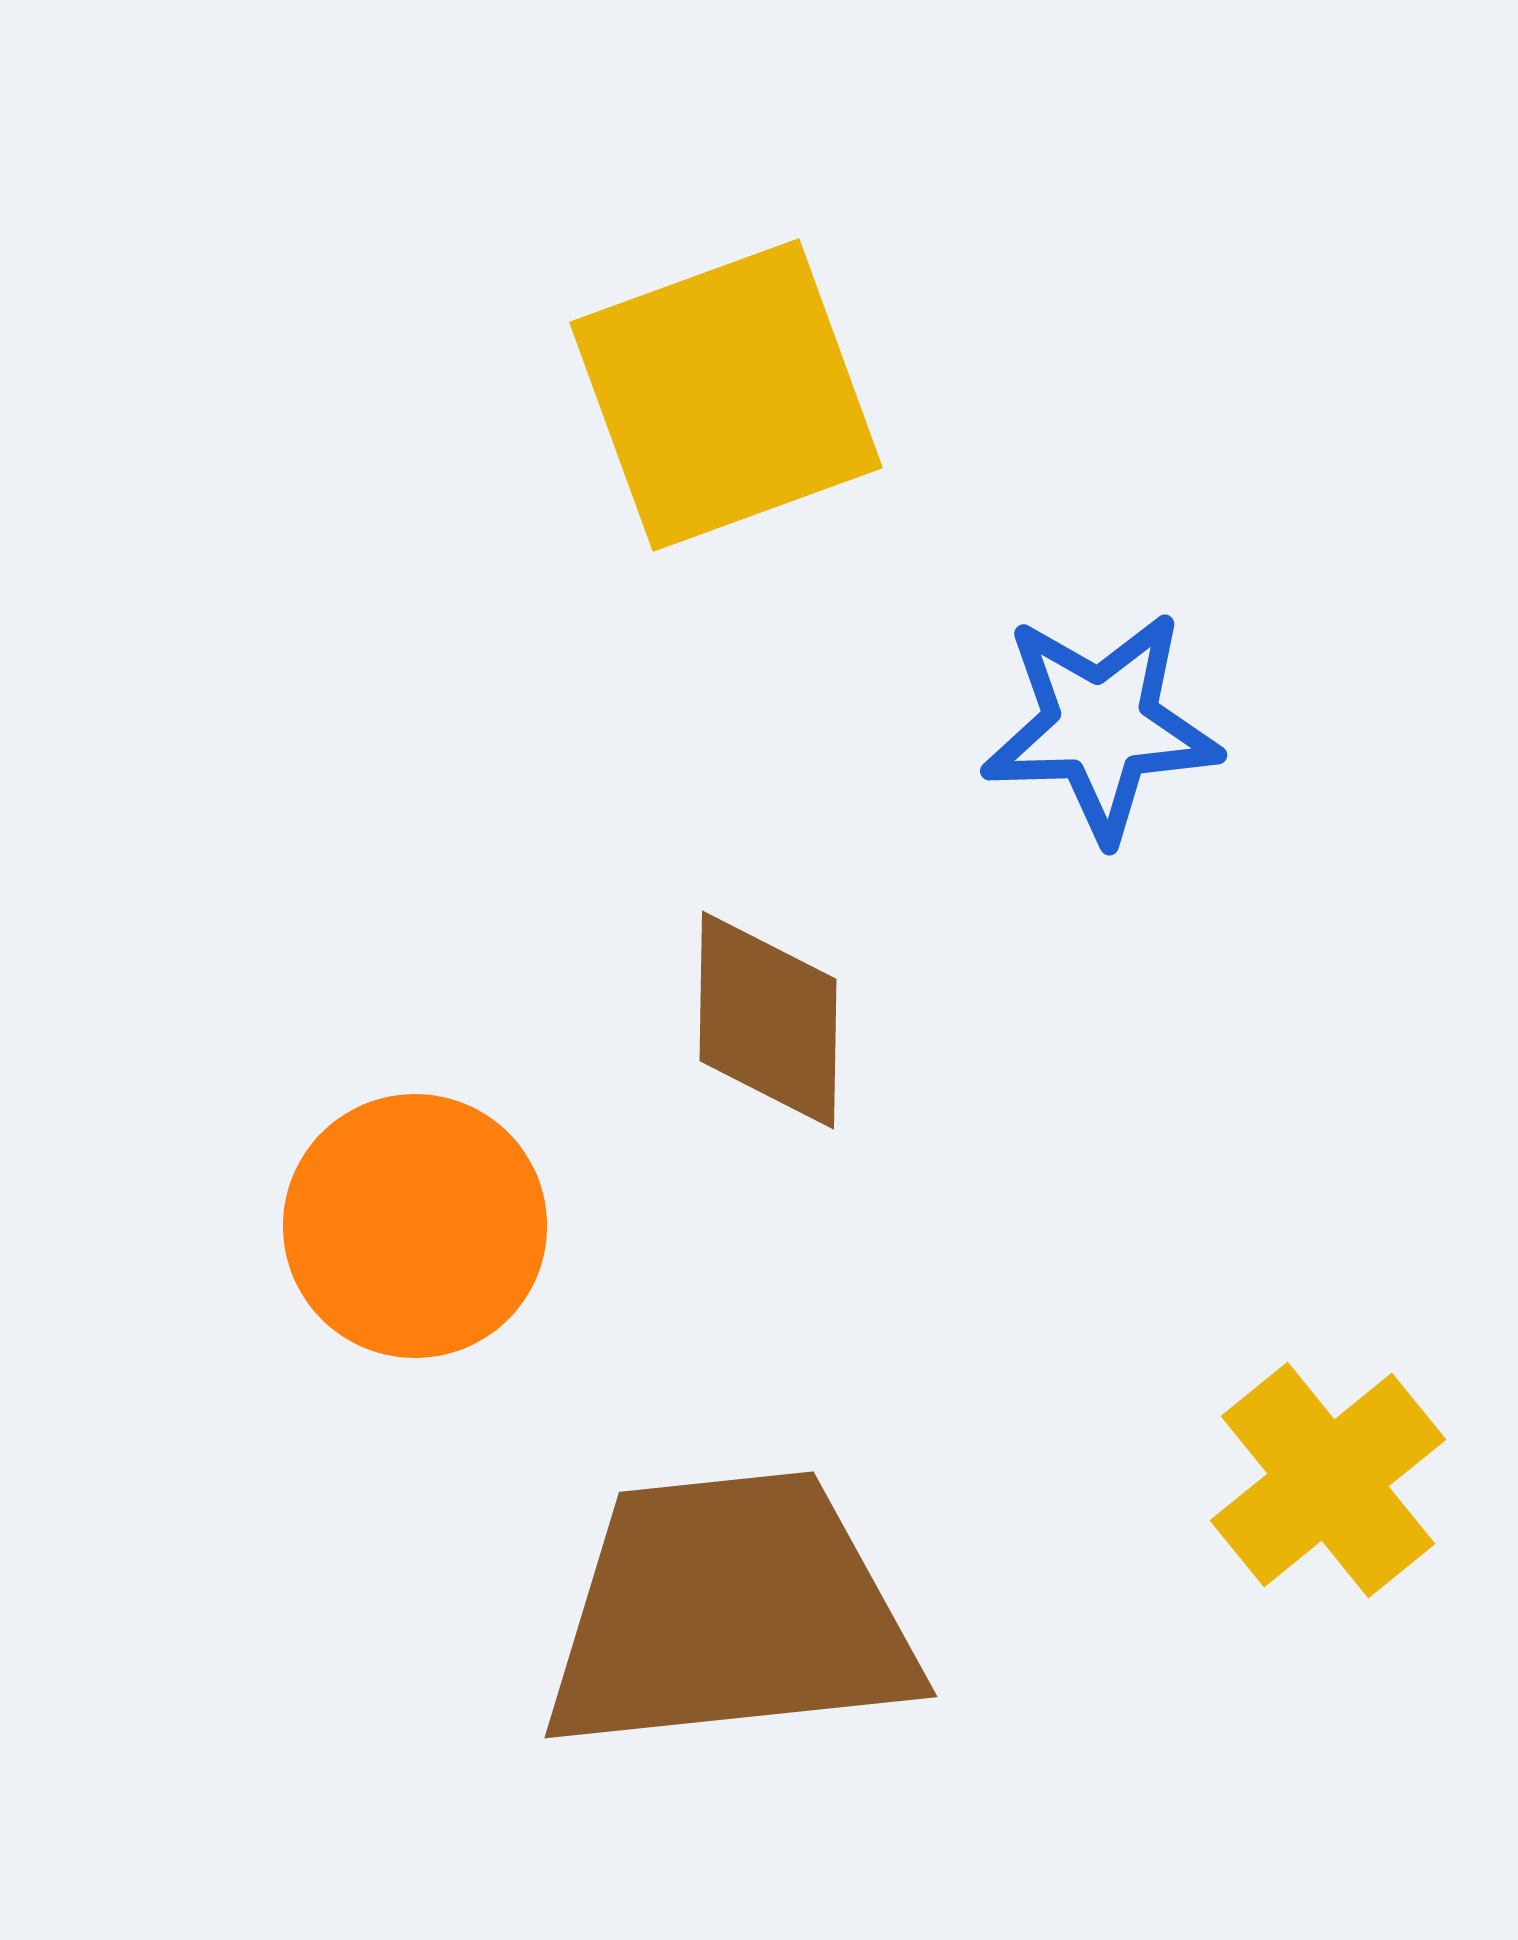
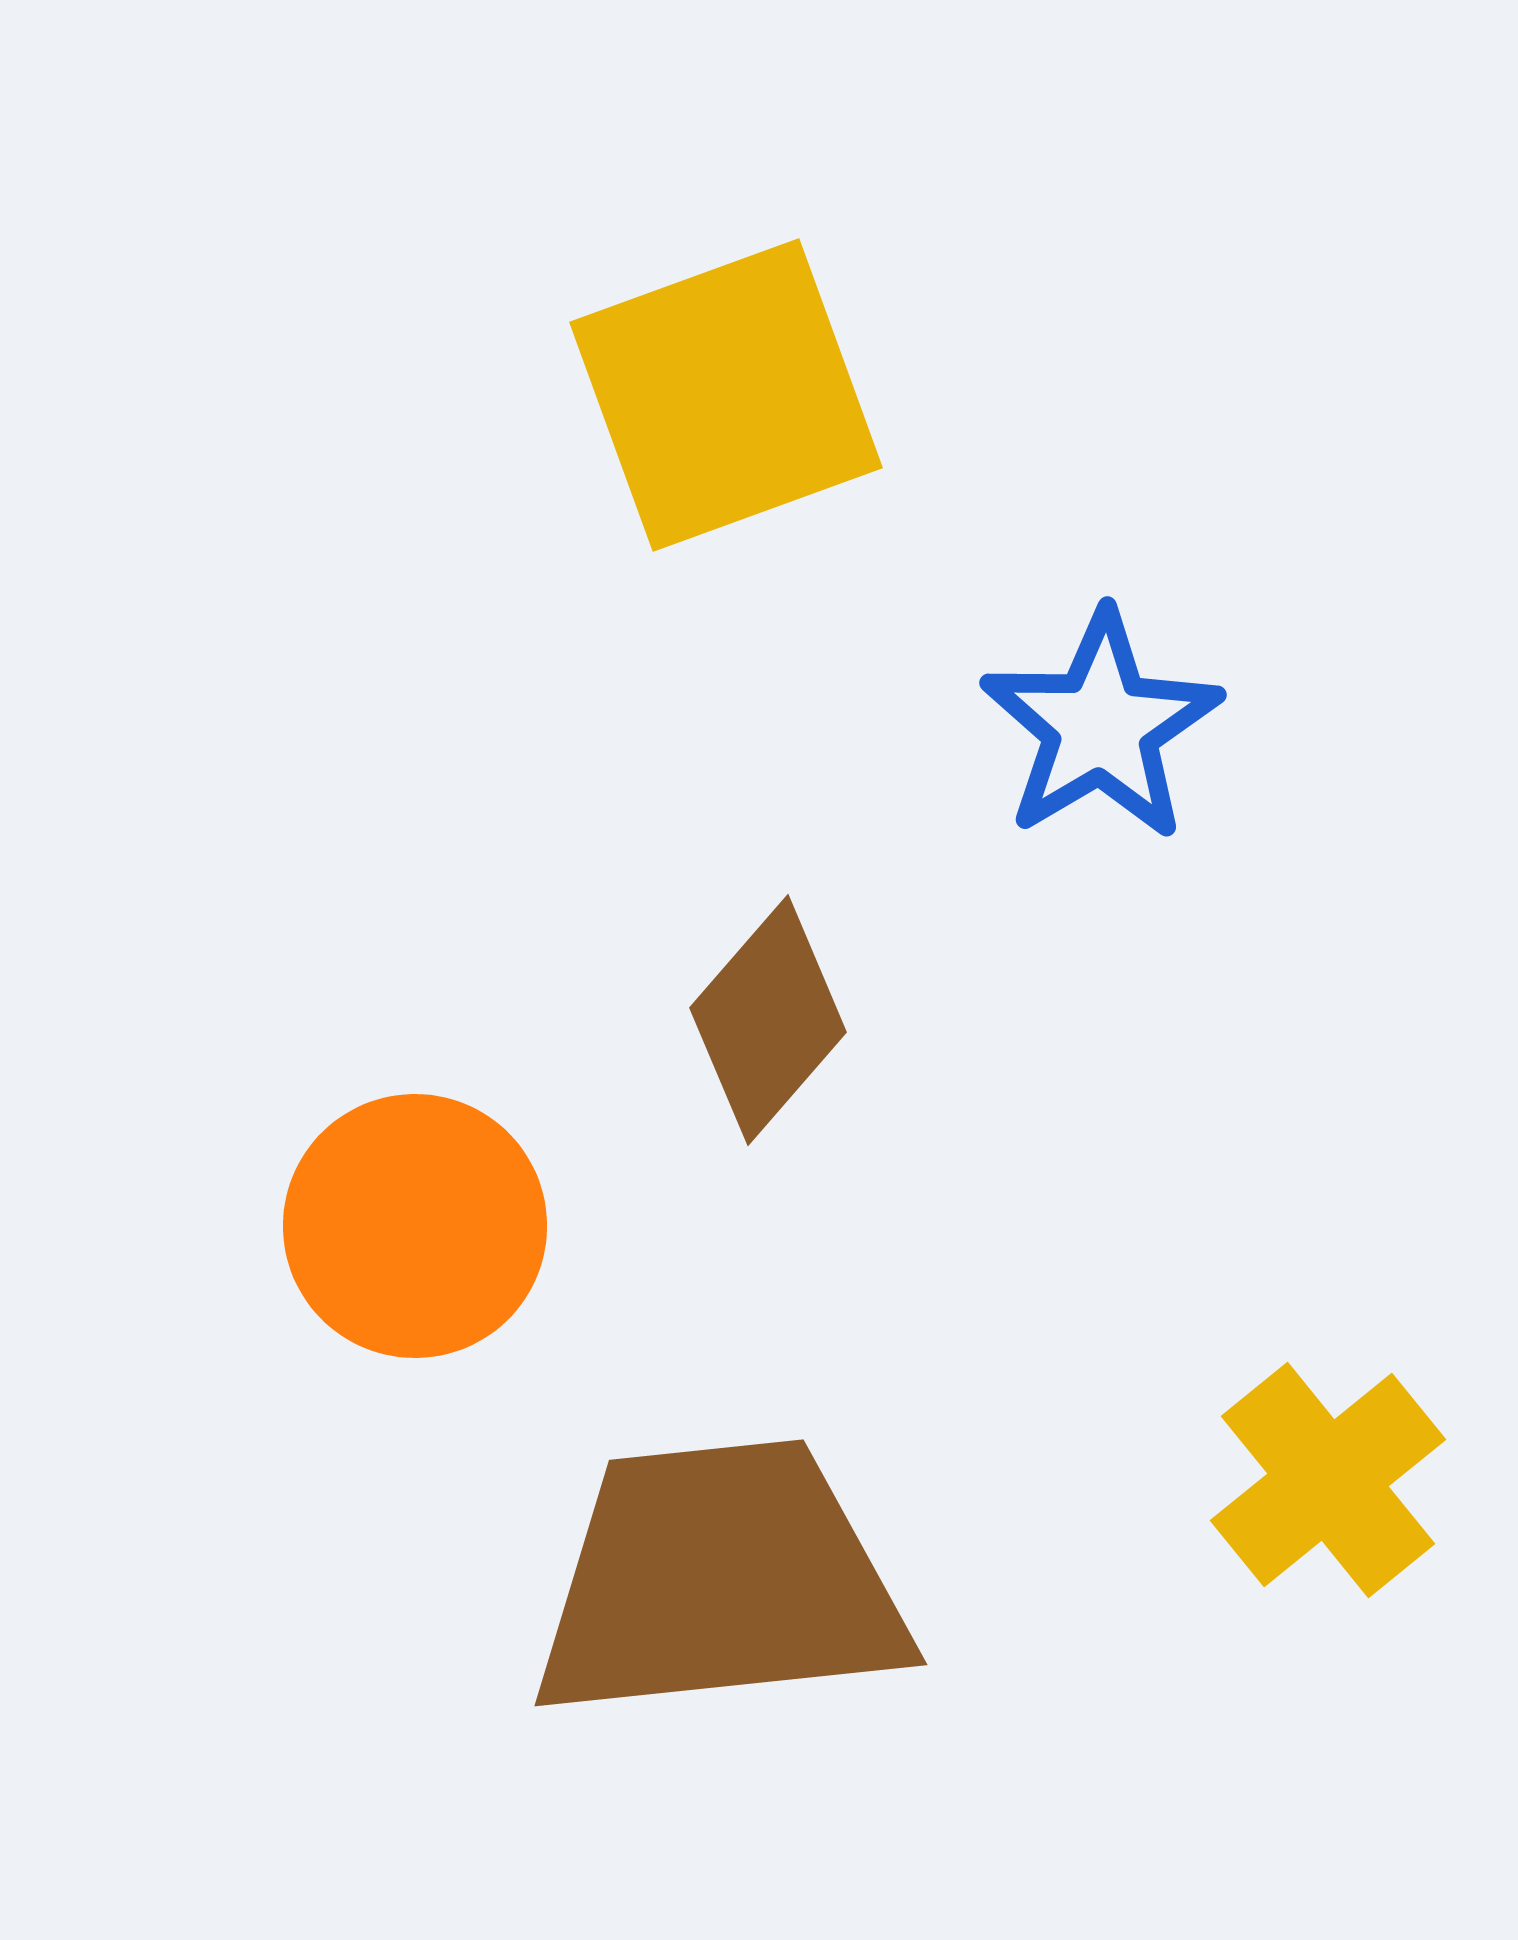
blue star: rotated 29 degrees counterclockwise
brown diamond: rotated 40 degrees clockwise
brown trapezoid: moved 10 px left, 32 px up
